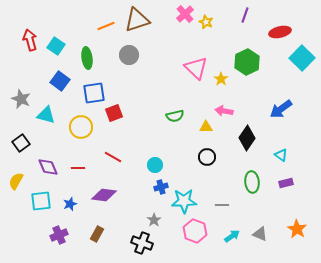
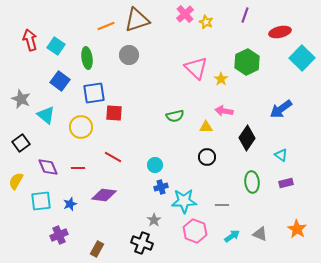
red square at (114, 113): rotated 24 degrees clockwise
cyan triangle at (46, 115): rotated 24 degrees clockwise
brown rectangle at (97, 234): moved 15 px down
